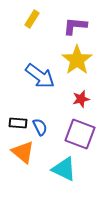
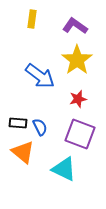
yellow rectangle: rotated 24 degrees counterclockwise
purple L-shape: rotated 30 degrees clockwise
red star: moved 3 px left
